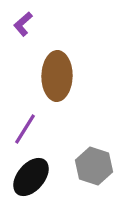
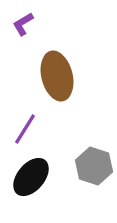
purple L-shape: rotated 10 degrees clockwise
brown ellipse: rotated 15 degrees counterclockwise
